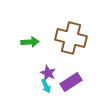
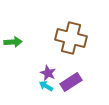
green arrow: moved 17 px left
cyan arrow: rotated 144 degrees clockwise
